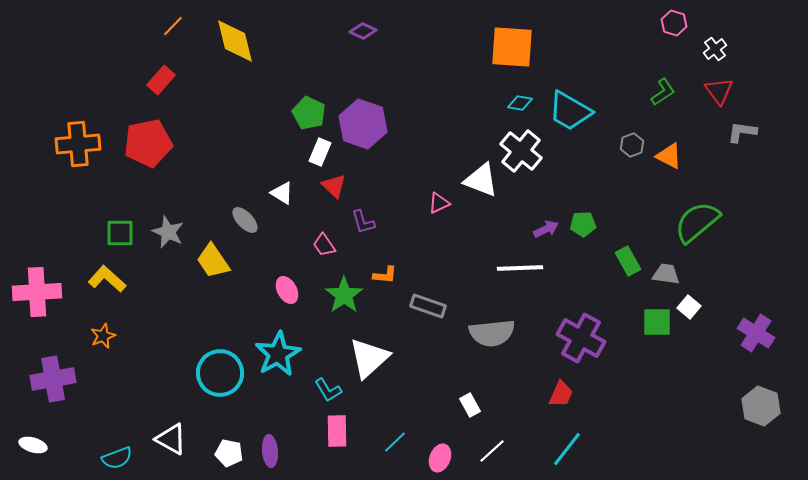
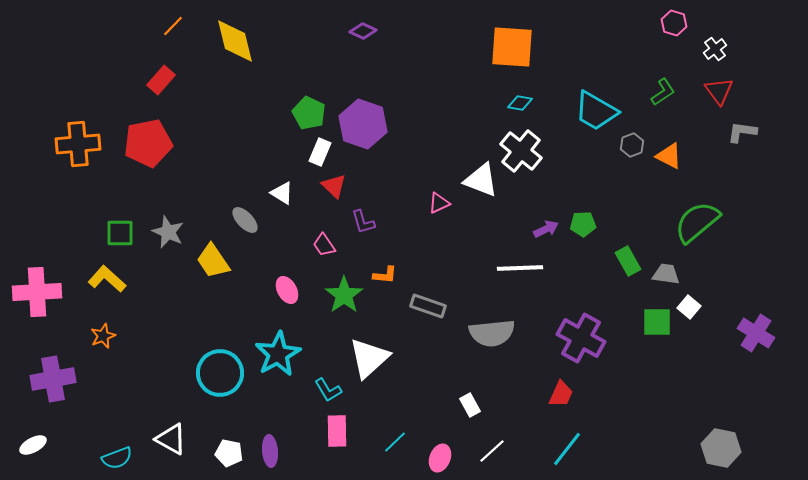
cyan trapezoid at (570, 111): moved 26 px right
gray hexagon at (761, 406): moved 40 px left, 42 px down; rotated 9 degrees counterclockwise
white ellipse at (33, 445): rotated 44 degrees counterclockwise
